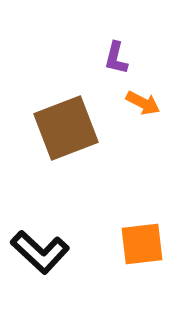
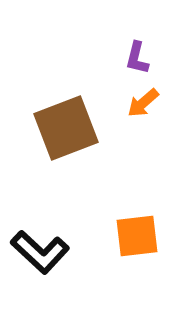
purple L-shape: moved 21 px right
orange arrow: rotated 112 degrees clockwise
orange square: moved 5 px left, 8 px up
